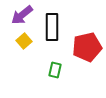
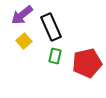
black rectangle: moved 1 px left; rotated 24 degrees counterclockwise
red pentagon: moved 16 px down
green rectangle: moved 14 px up
